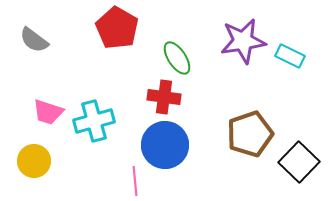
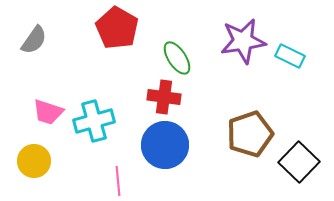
gray semicircle: rotated 92 degrees counterclockwise
pink line: moved 17 px left
